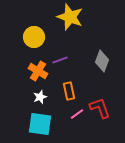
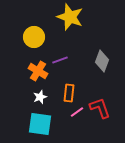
orange rectangle: moved 2 px down; rotated 18 degrees clockwise
pink line: moved 2 px up
